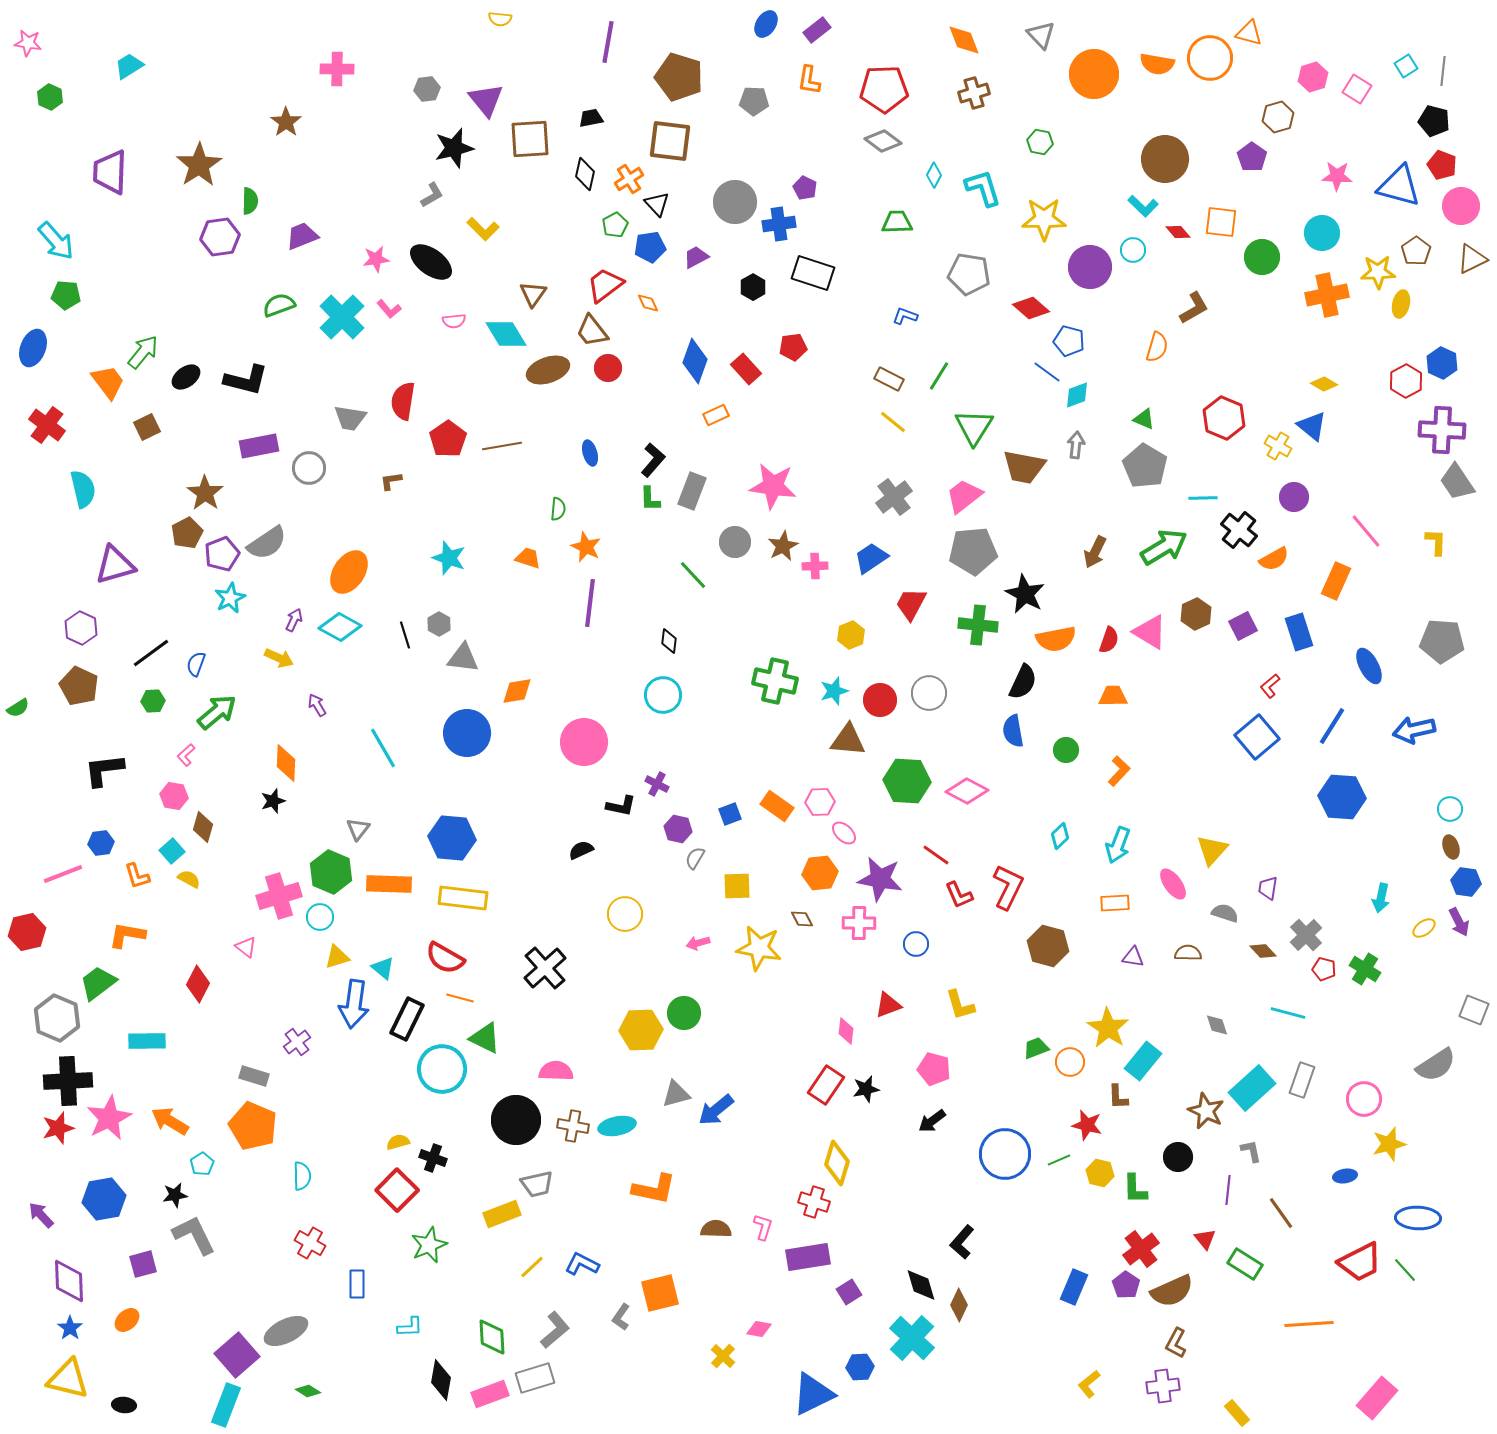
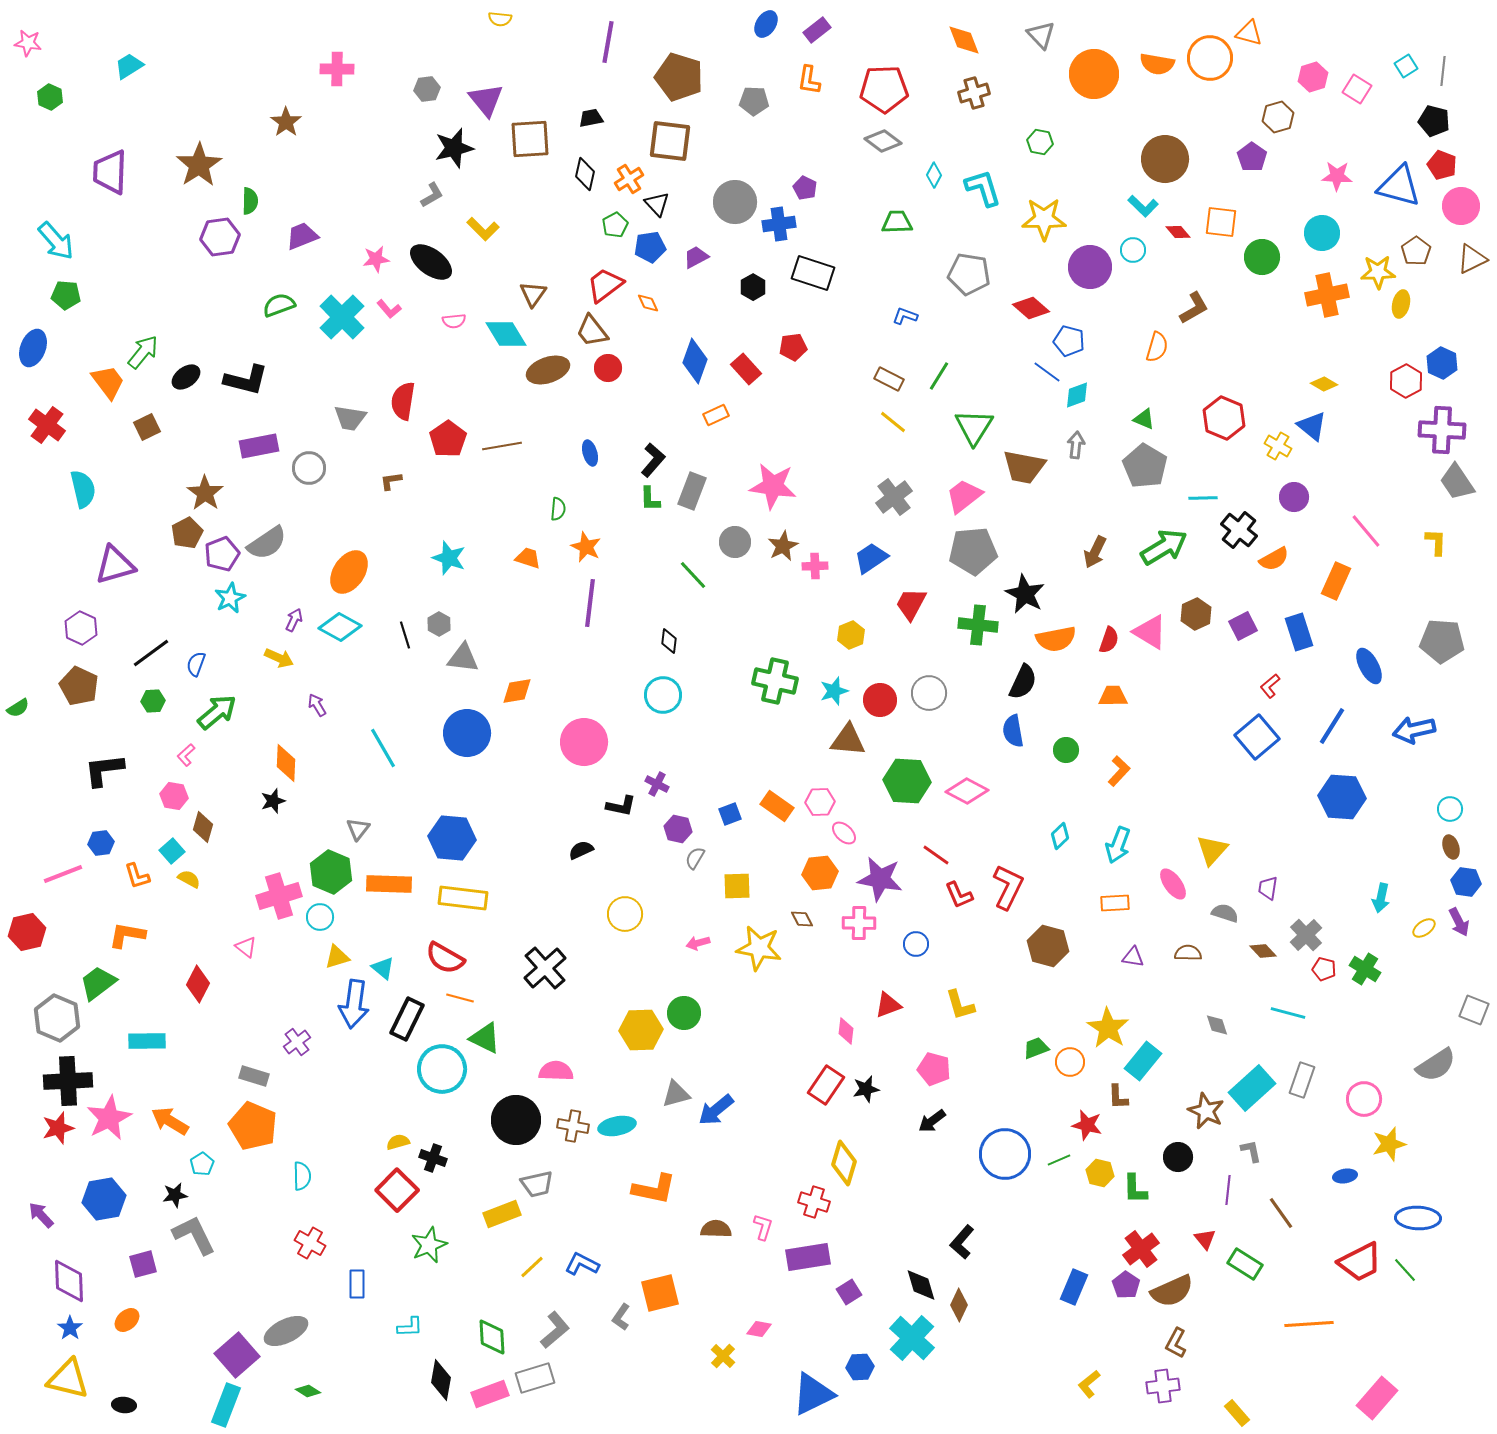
yellow diamond at (837, 1163): moved 7 px right
